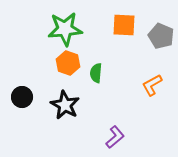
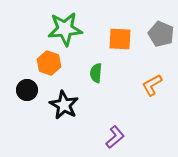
orange square: moved 4 px left, 14 px down
gray pentagon: moved 2 px up
orange hexagon: moved 19 px left
black circle: moved 5 px right, 7 px up
black star: moved 1 px left
